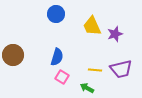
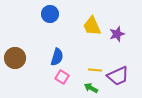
blue circle: moved 6 px left
purple star: moved 2 px right
brown circle: moved 2 px right, 3 px down
purple trapezoid: moved 3 px left, 7 px down; rotated 10 degrees counterclockwise
green arrow: moved 4 px right
